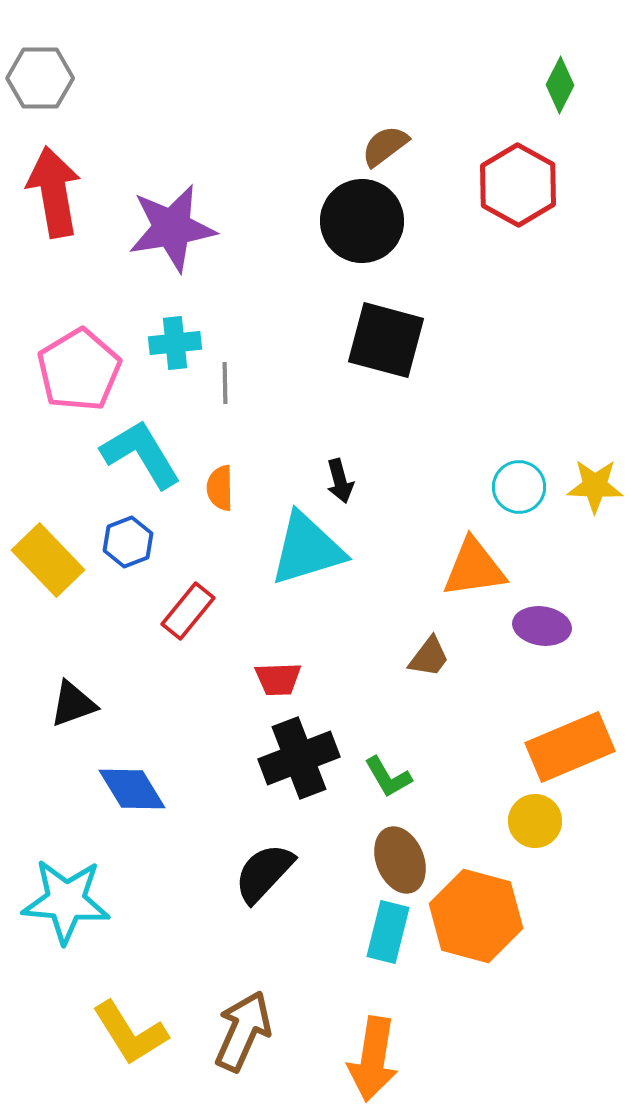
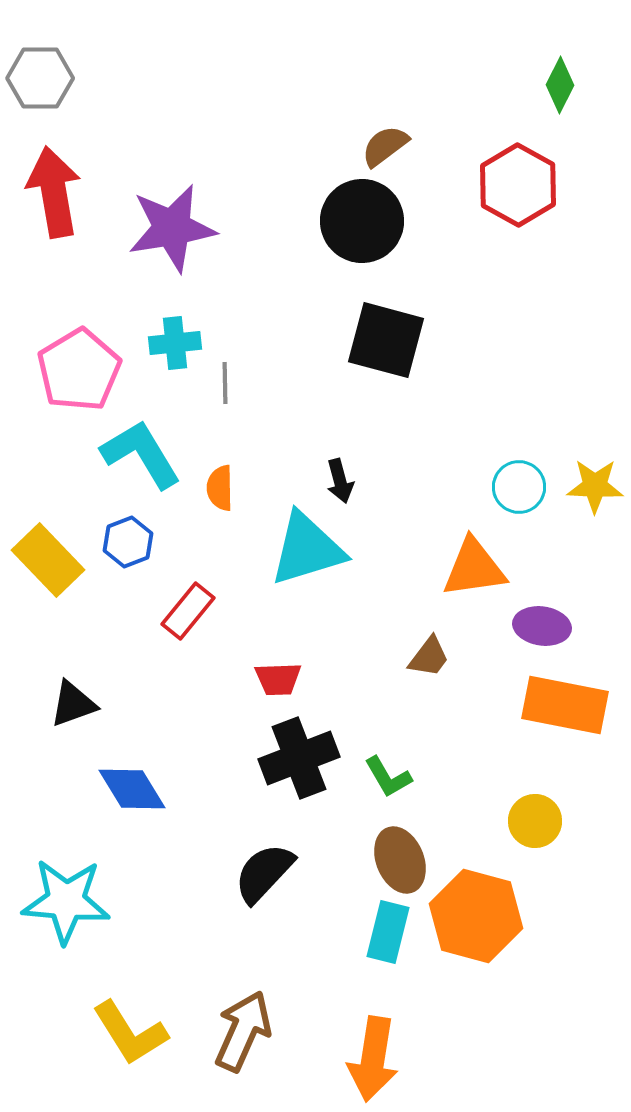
orange rectangle: moved 5 px left, 42 px up; rotated 34 degrees clockwise
